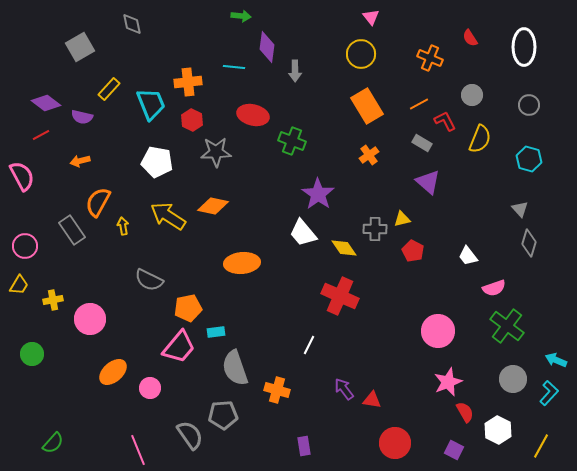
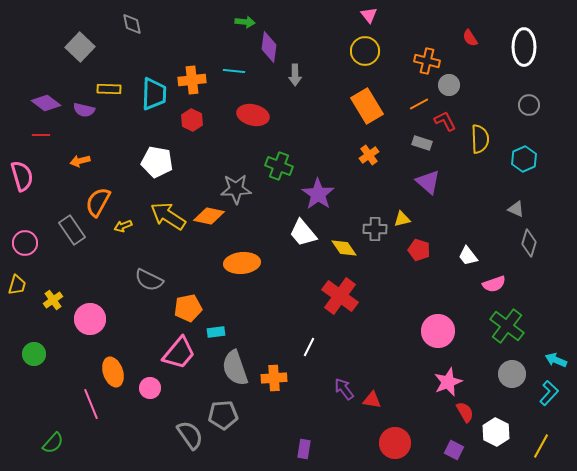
green arrow at (241, 16): moved 4 px right, 6 px down
pink triangle at (371, 17): moved 2 px left, 2 px up
gray square at (80, 47): rotated 16 degrees counterclockwise
purple diamond at (267, 47): moved 2 px right
yellow circle at (361, 54): moved 4 px right, 3 px up
orange cross at (430, 58): moved 3 px left, 3 px down; rotated 10 degrees counterclockwise
cyan line at (234, 67): moved 4 px down
gray arrow at (295, 71): moved 4 px down
orange cross at (188, 82): moved 4 px right, 2 px up
yellow rectangle at (109, 89): rotated 50 degrees clockwise
gray circle at (472, 95): moved 23 px left, 10 px up
cyan trapezoid at (151, 104): moved 3 px right, 10 px up; rotated 24 degrees clockwise
purple semicircle at (82, 117): moved 2 px right, 7 px up
red line at (41, 135): rotated 30 degrees clockwise
yellow semicircle at (480, 139): rotated 24 degrees counterclockwise
green cross at (292, 141): moved 13 px left, 25 px down
gray rectangle at (422, 143): rotated 12 degrees counterclockwise
gray star at (216, 152): moved 20 px right, 37 px down
cyan hexagon at (529, 159): moved 5 px left; rotated 20 degrees clockwise
pink semicircle at (22, 176): rotated 12 degrees clockwise
orange diamond at (213, 206): moved 4 px left, 10 px down
gray triangle at (520, 209): moved 4 px left; rotated 24 degrees counterclockwise
yellow arrow at (123, 226): rotated 102 degrees counterclockwise
pink circle at (25, 246): moved 3 px up
red pentagon at (413, 251): moved 6 px right, 1 px up; rotated 10 degrees counterclockwise
yellow trapezoid at (19, 285): moved 2 px left; rotated 15 degrees counterclockwise
pink semicircle at (494, 288): moved 4 px up
red cross at (340, 296): rotated 12 degrees clockwise
yellow cross at (53, 300): rotated 24 degrees counterclockwise
white line at (309, 345): moved 2 px down
pink trapezoid at (179, 347): moved 6 px down
green circle at (32, 354): moved 2 px right
orange ellipse at (113, 372): rotated 68 degrees counterclockwise
gray circle at (513, 379): moved 1 px left, 5 px up
orange cross at (277, 390): moved 3 px left, 12 px up; rotated 20 degrees counterclockwise
white hexagon at (498, 430): moved 2 px left, 2 px down
purple rectangle at (304, 446): moved 3 px down; rotated 18 degrees clockwise
pink line at (138, 450): moved 47 px left, 46 px up
